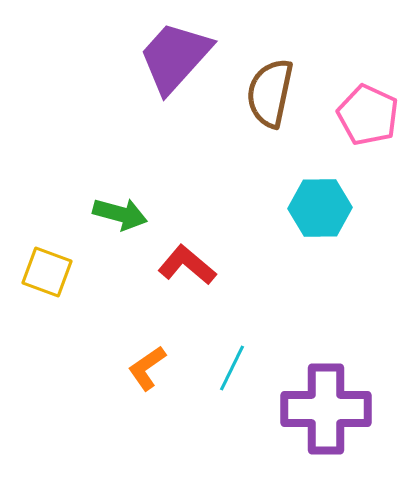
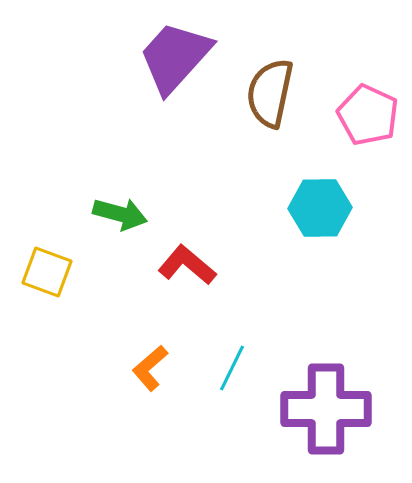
orange L-shape: moved 3 px right; rotated 6 degrees counterclockwise
